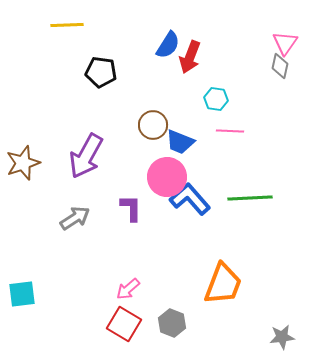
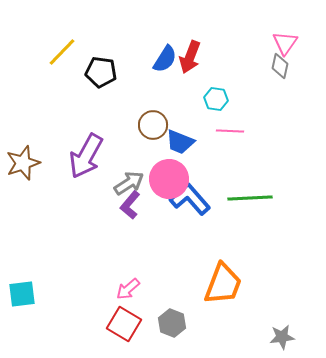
yellow line: moved 5 px left, 27 px down; rotated 44 degrees counterclockwise
blue semicircle: moved 3 px left, 14 px down
pink circle: moved 2 px right, 2 px down
purple L-shape: moved 1 px left, 3 px up; rotated 140 degrees counterclockwise
gray arrow: moved 54 px right, 35 px up
